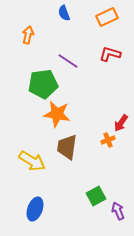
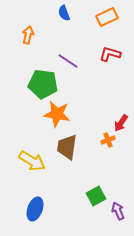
green pentagon: rotated 16 degrees clockwise
